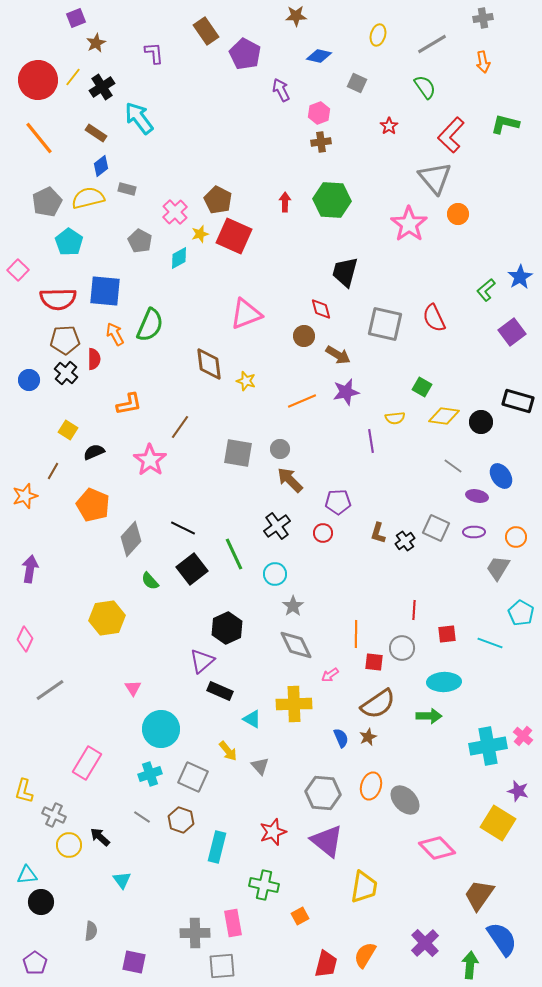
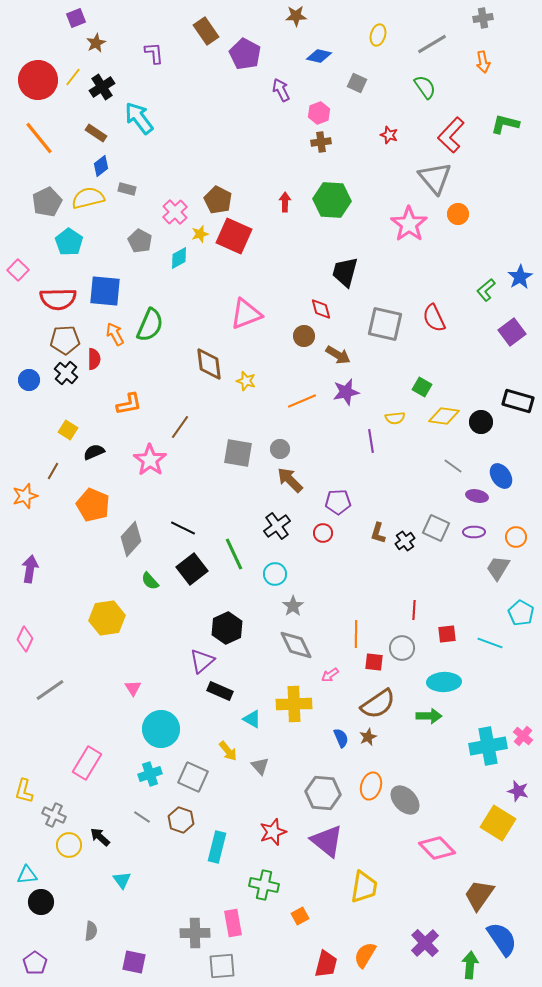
red star at (389, 126): moved 9 px down; rotated 18 degrees counterclockwise
